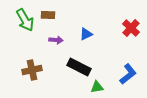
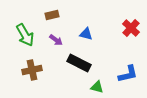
brown rectangle: moved 4 px right; rotated 16 degrees counterclockwise
green arrow: moved 15 px down
blue triangle: rotated 40 degrees clockwise
purple arrow: rotated 32 degrees clockwise
black rectangle: moved 4 px up
blue L-shape: rotated 25 degrees clockwise
green triangle: rotated 24 degrees clockwise
